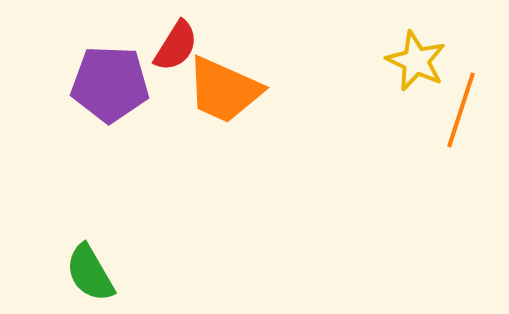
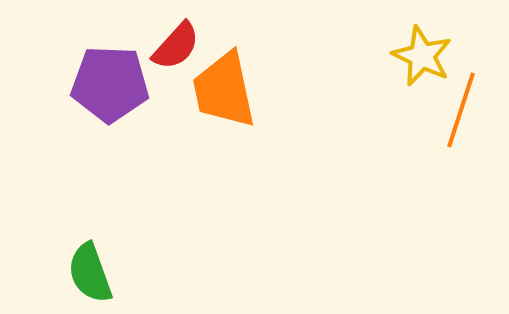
red semicircle: rotated 10 degrees clockwise
yellow star: moved 6 px right, 5 px up
orange trapezoid: rotated 54 degrees clockwise
green semicircle: rotated 10 degrees clockwise
